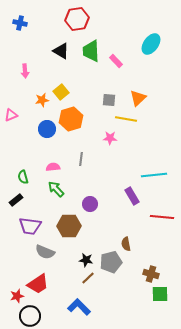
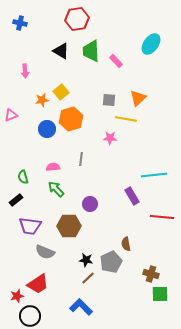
gray pentagon: rotated 10 degrees counterclockwise
blue L-shape: moved 2 px right
